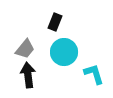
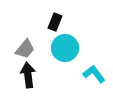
cyan circle: moved 1 px right, 4 px up
cyan L-shape: rotated 20 degrees counterclockwise
